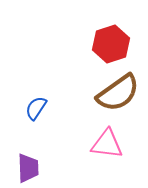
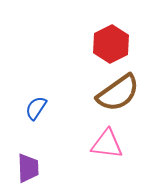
red hexagon: rotated 9 degrees counterclockwise
